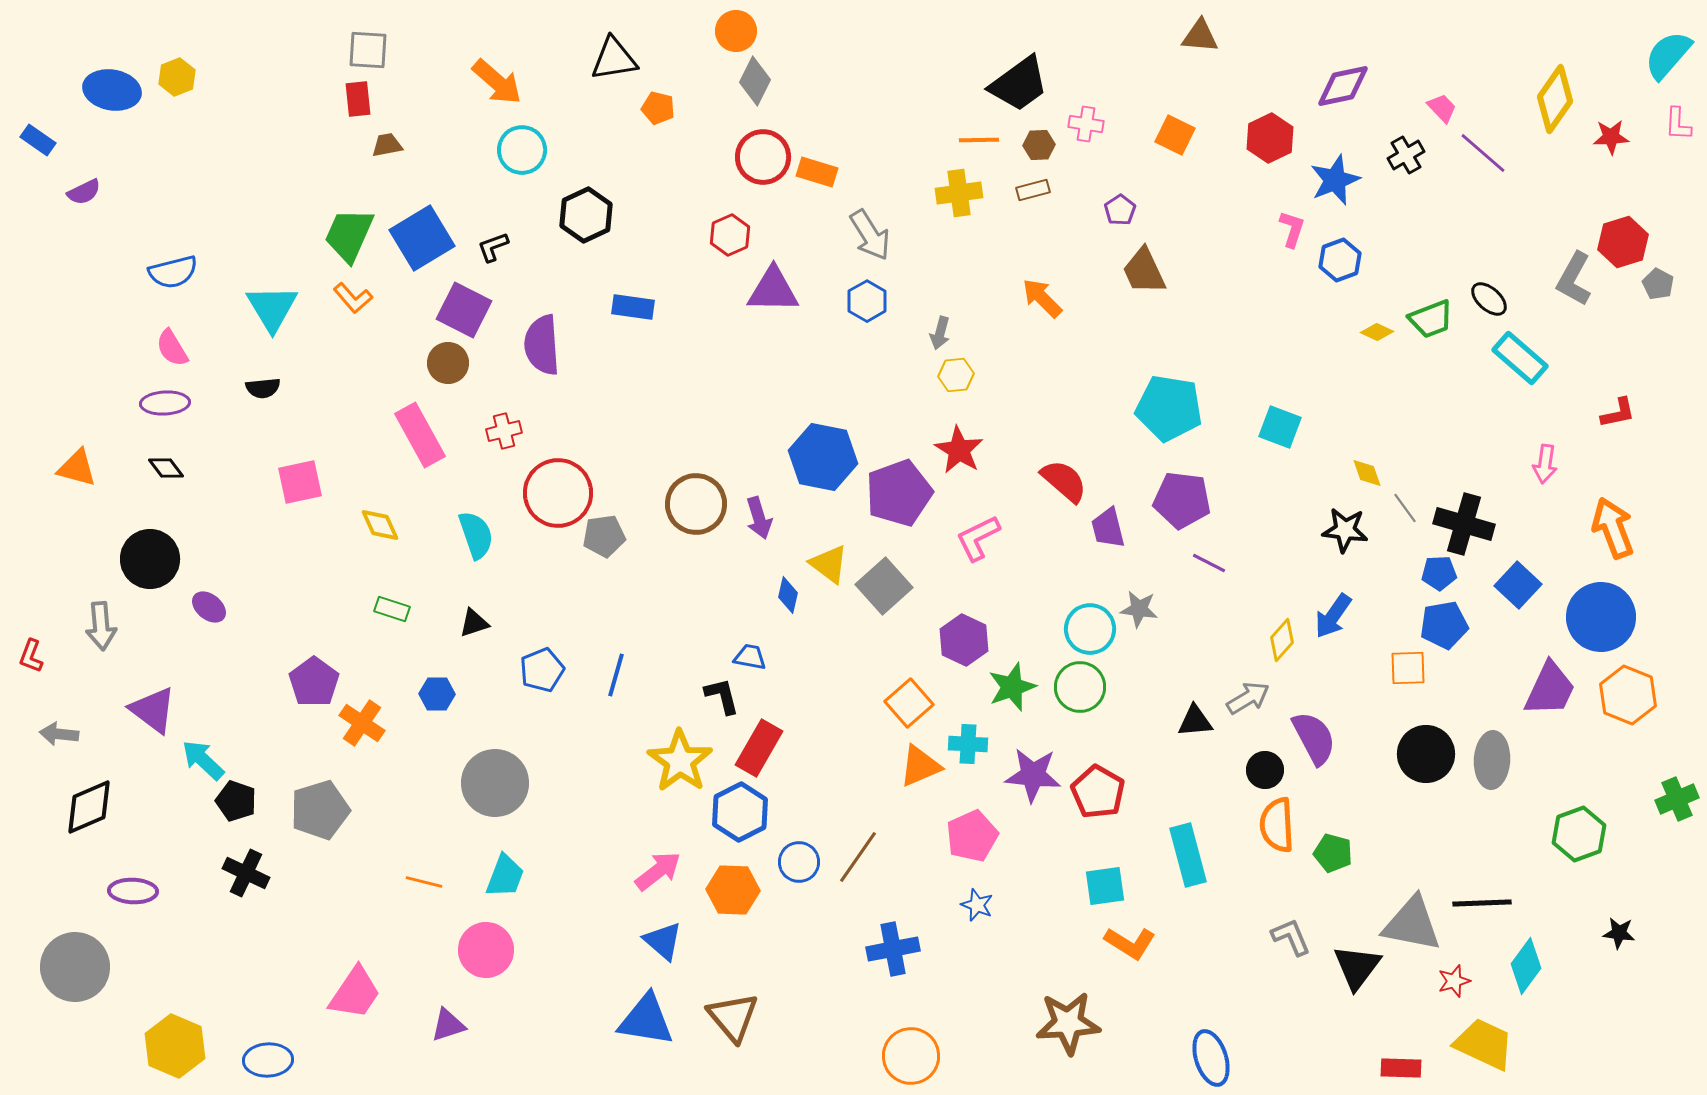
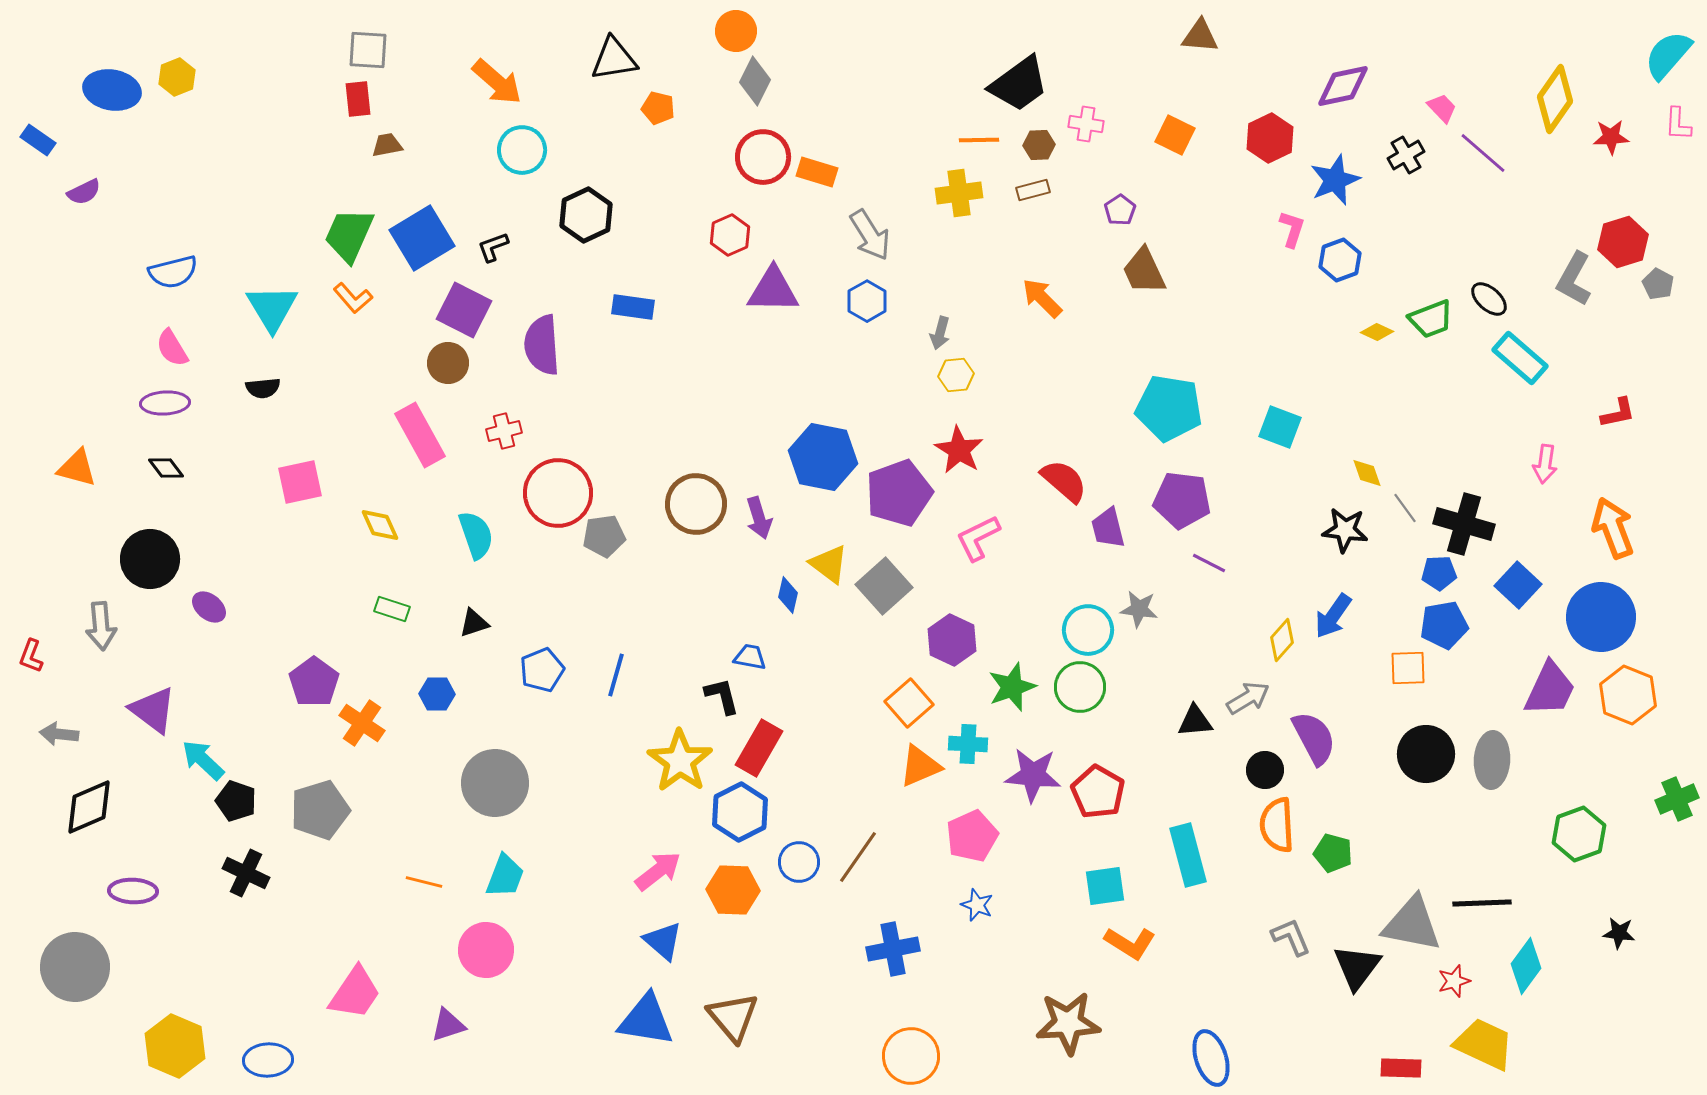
cyan circle at (1090, 629): moved 2 px left, 1 px down
purple hexagon at (964, 640): moved 12 px left
